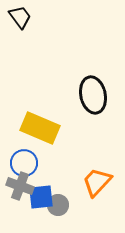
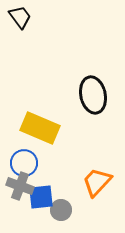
gray circle: moved 3 px right, 5 px down
